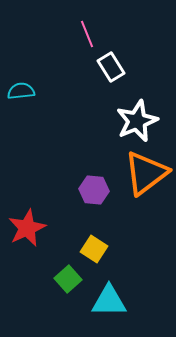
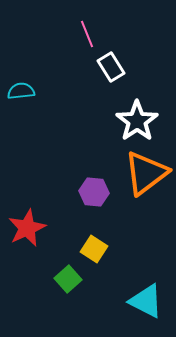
white star: rotated 12 degrees counterclockwise
purple hexagon: moved 2 px down
cyan triangle: moved 37 px right; rotated 27 degrees clockwise
